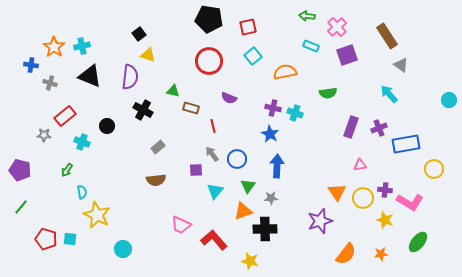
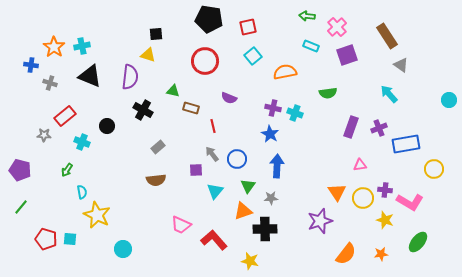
black square at (139, 34): moved 17 px right; rotated 32 degrees clockwise
red circle at (209, 61): moved 4 px left
